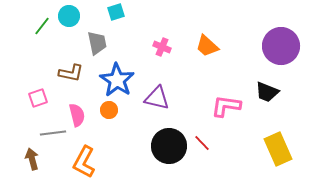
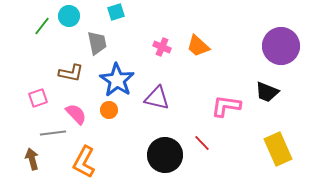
orange trapezoid: moved 9 px left
pink semicircle: moved 1 px left, 1 px up; rotated 30 degrees counterclockwise
black circle: moved 4 px left, 9 px down
